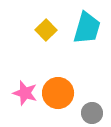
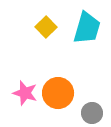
yellow square: moved 3 px up
